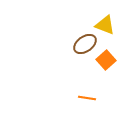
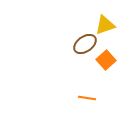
yellow triangle: rotated 40 degrees counterclockwise
